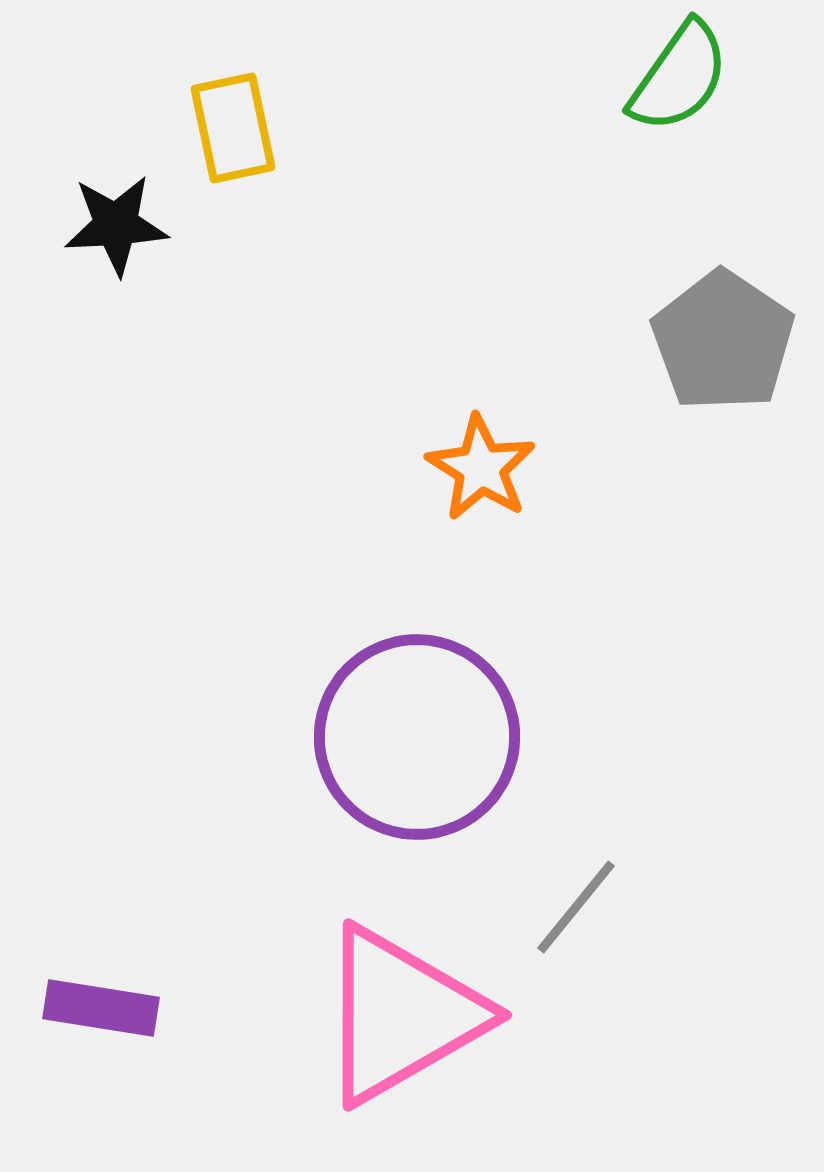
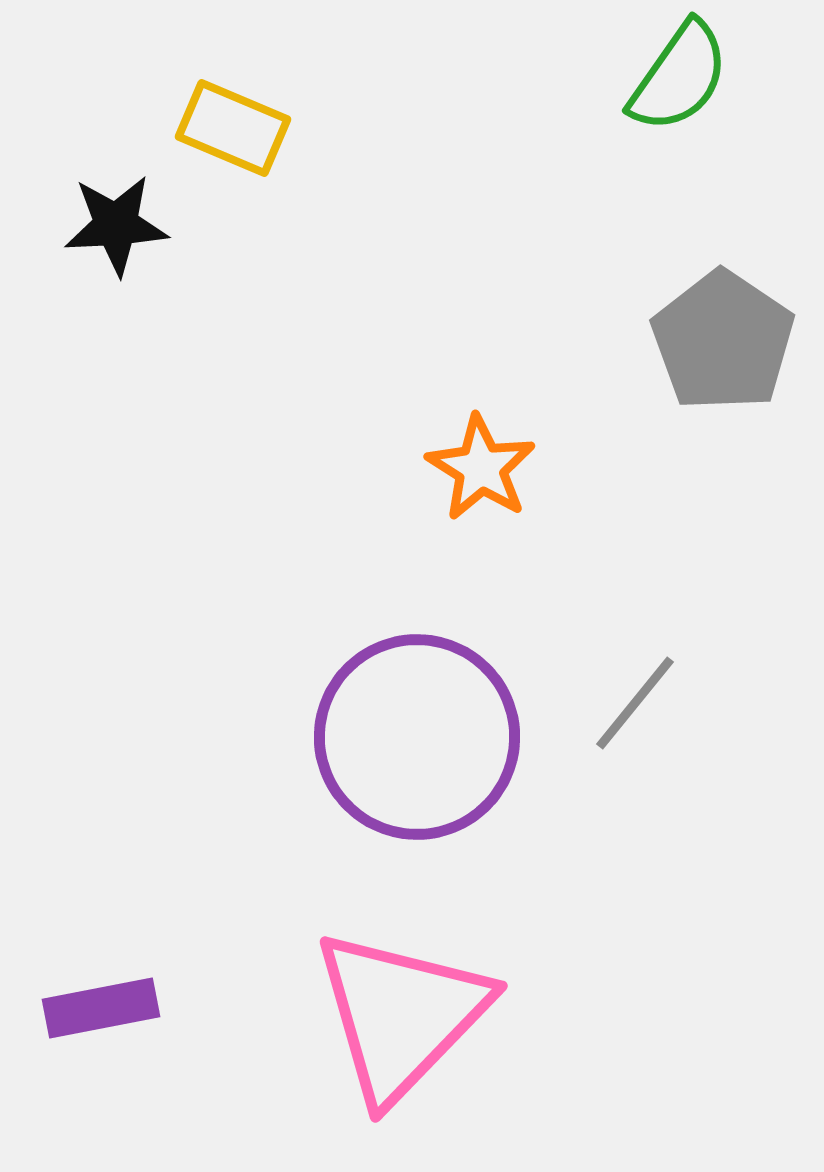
yellow rectangle: rotated 55 degrees counterclockwise
gray line: moved 59 px right, 204 px up
purple rectangle: rotated 20 degrees counterclockwise
pink triangle: rotated 16 degrees counterclockwise
